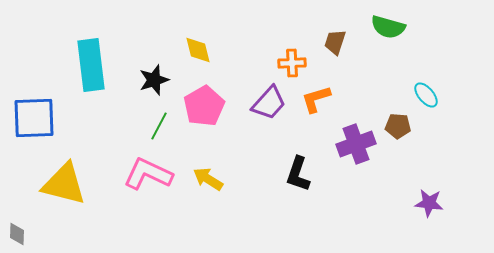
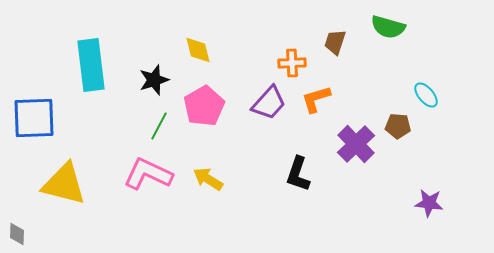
purple cross: rotated 24 degrees counterclockwise
